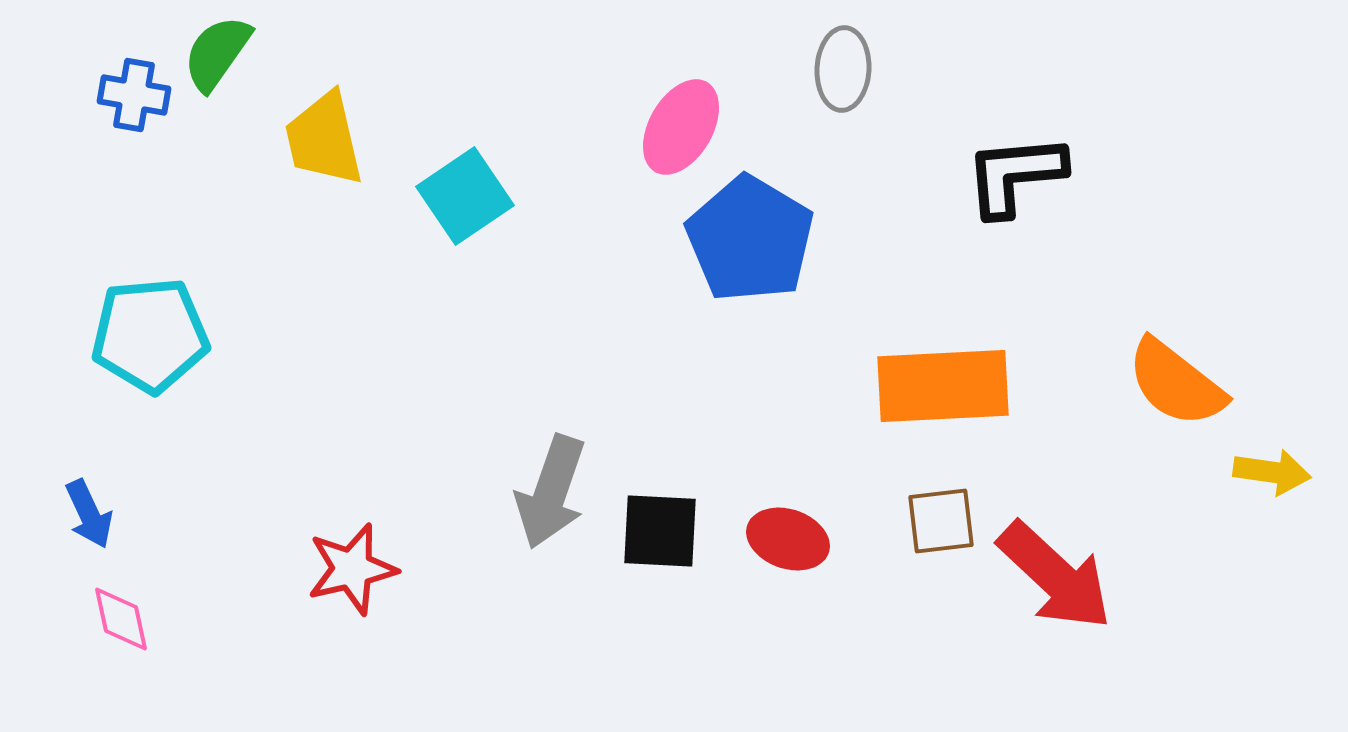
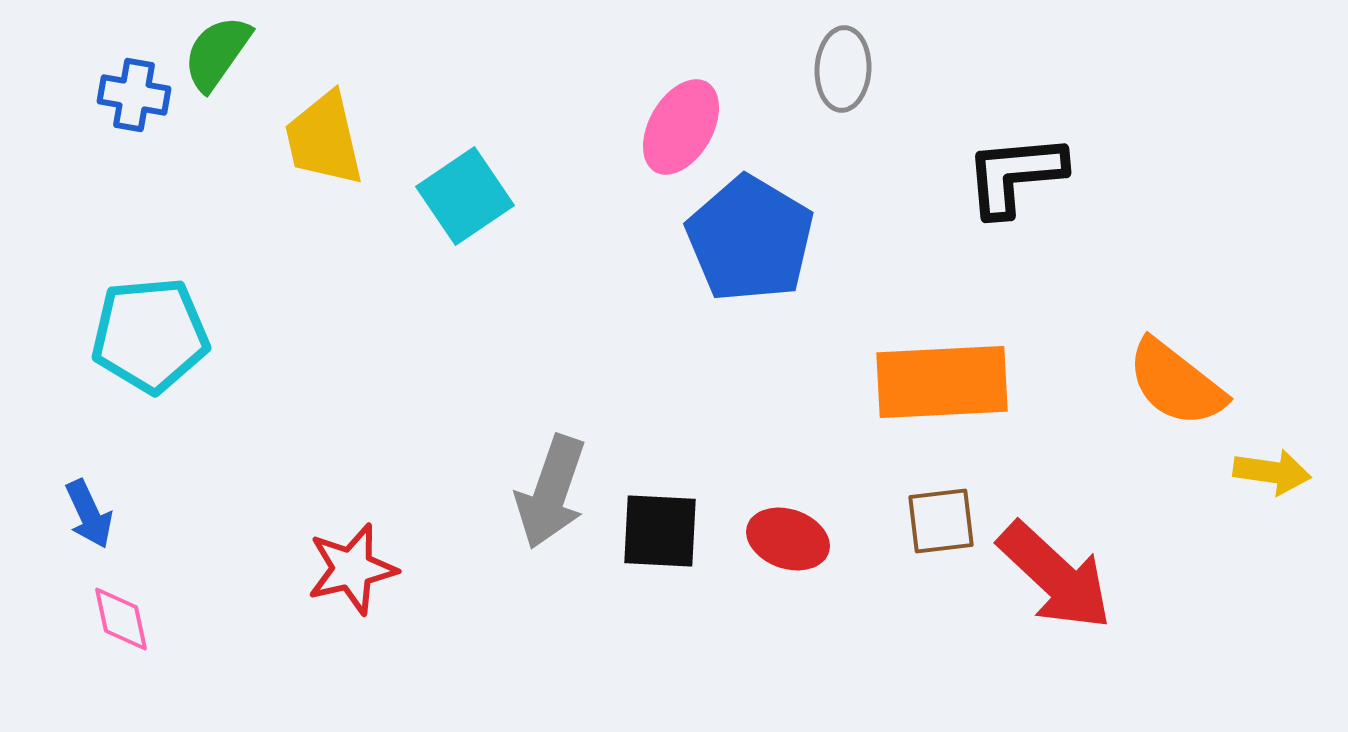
orange rectangle: moved 1 px left, 4 px up
